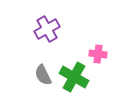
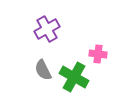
gray semicircle: moved 5 px up
